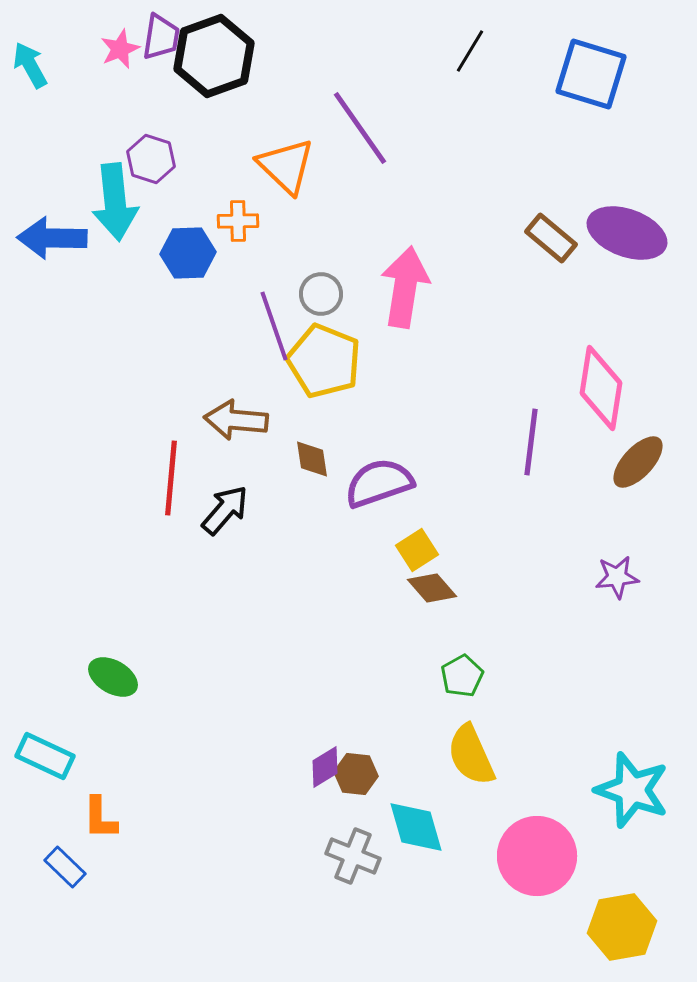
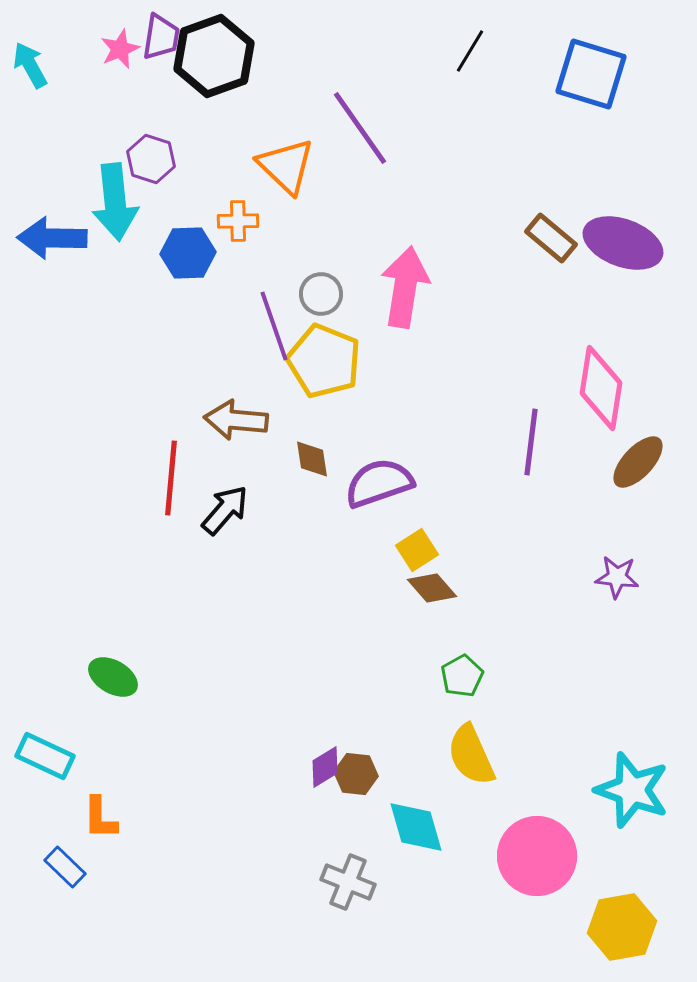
purple ellipse at (627, 233): moved 4 px left, 10 px down
purple star at (617, 577): rotated 12 degrees clockwise
gray cross at (353, 856): moved 5 px left, 26 px down
